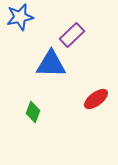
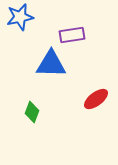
purple rectangle: rotated 35 degrees clockwise
green diamond: moved 1 px left
